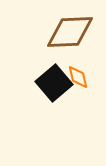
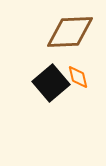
black square: moved 3 px left
